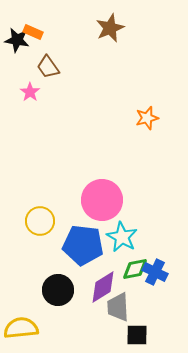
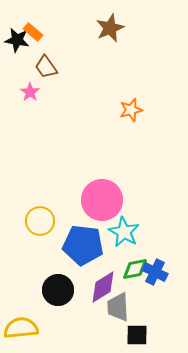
orange rectangle: rotated 18 degrees clockwise
brown trapezoid: moved 2 px left
orange star: moved 16 px left, 8 px up
cyan star: moved 2 px right, 5 px up
